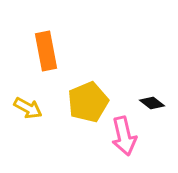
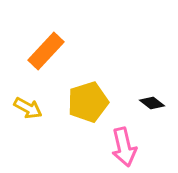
orange rectangle: rotated 54 degrees clockwise
yellow pentagon: rotated 6 degrees clockwise
pink arrow: moved 11 px down
